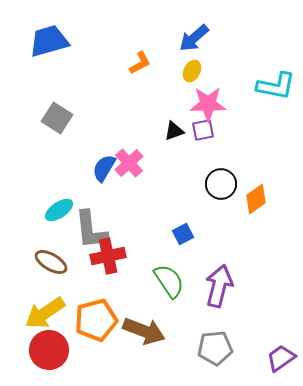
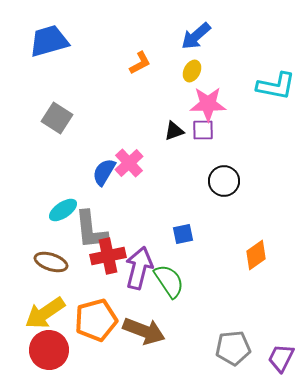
blue arrow: moved 2 px right, 2 px up
purple square: rotated 10 degrees clockwise
blue semicircle: moved 4 px down
black circle: moved 3 px right, 3 px up
orange diamond: moved 56 px down
cyan ellipse: moved 4 px right
blue square: rotated 15 degrees clockwise
brown ellipse: rotated 12 degrees counterclockwise
purple arrow: moved 80 px left, 18 px up
gray pentagon: moved 18 px right
purple trapezoid: rotated 28 degrees counterclockwise
